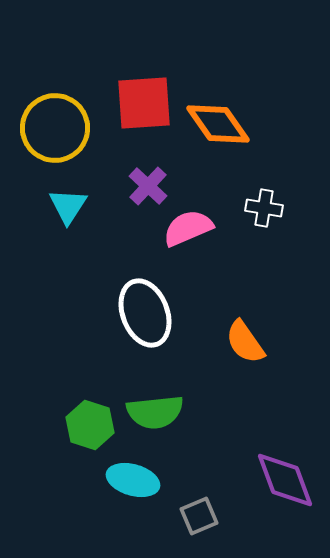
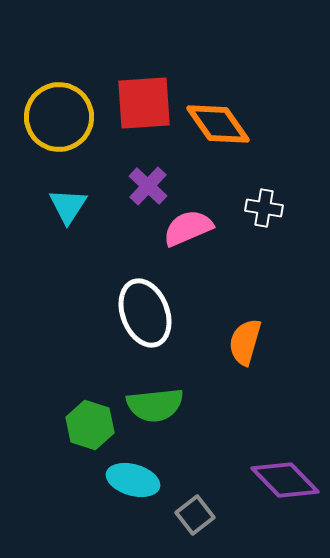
yellow circle: moved 4 px right, 11 px up
orange semicircle: rotated 51 degrees clockwise
green semicircle: moved 7 px up
purple diamond: rotated 24 degrees counterclockwise
gray square: moved 4 px left, 1 px up; rotated 15 degrees counterclockwise
